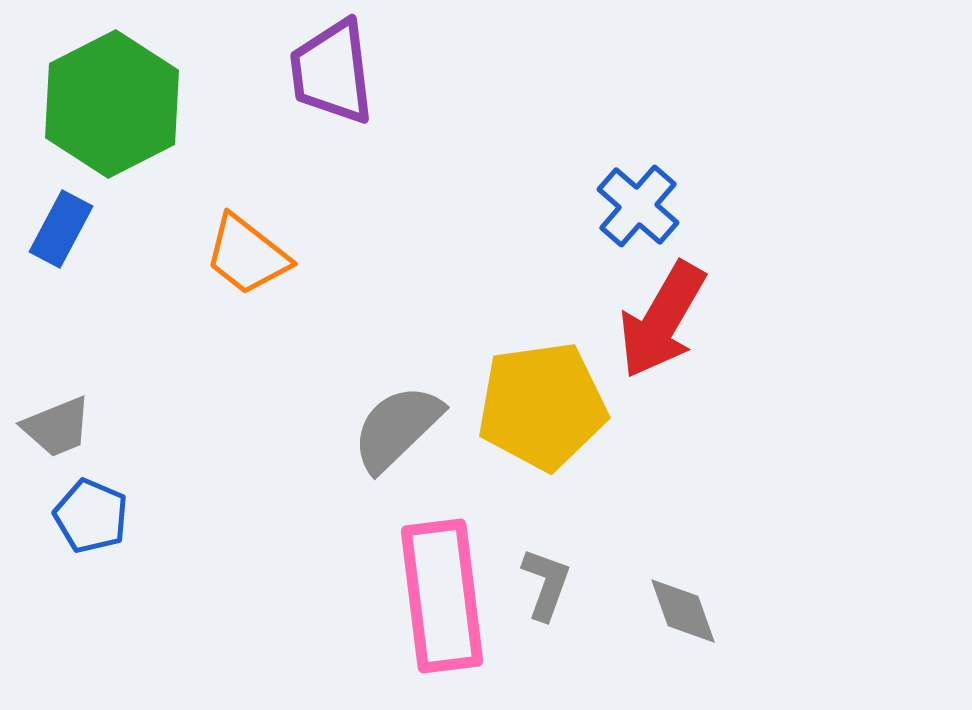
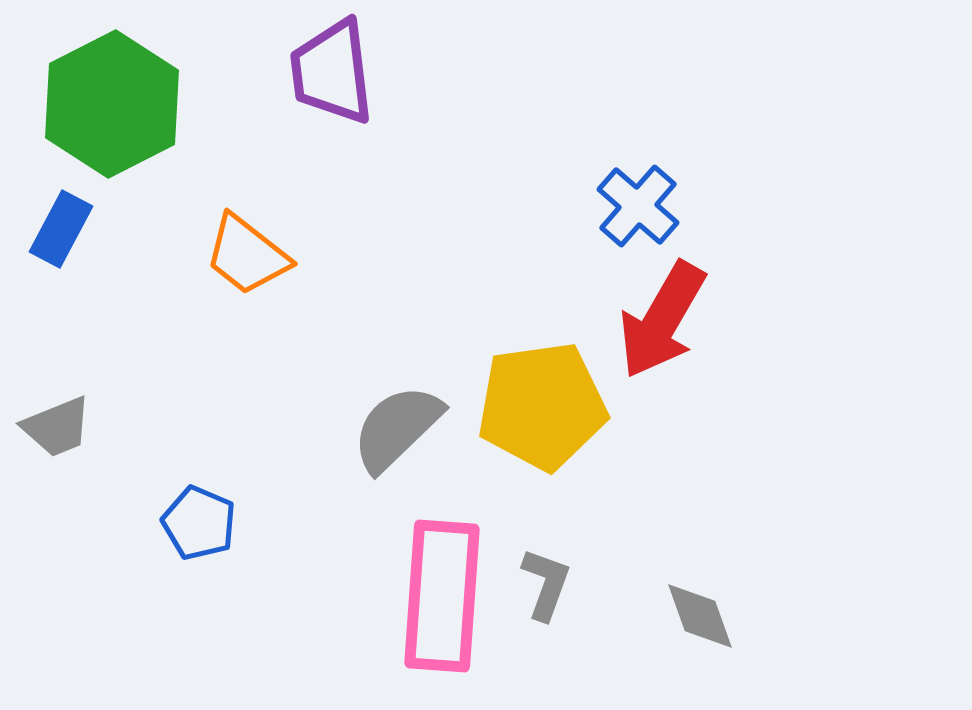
blue pentagon: moved 108 px right, 7 px down
pink rectangle: rotated 11 degrees clockwise
gray diamond: moved 17 px right, 5 px down
